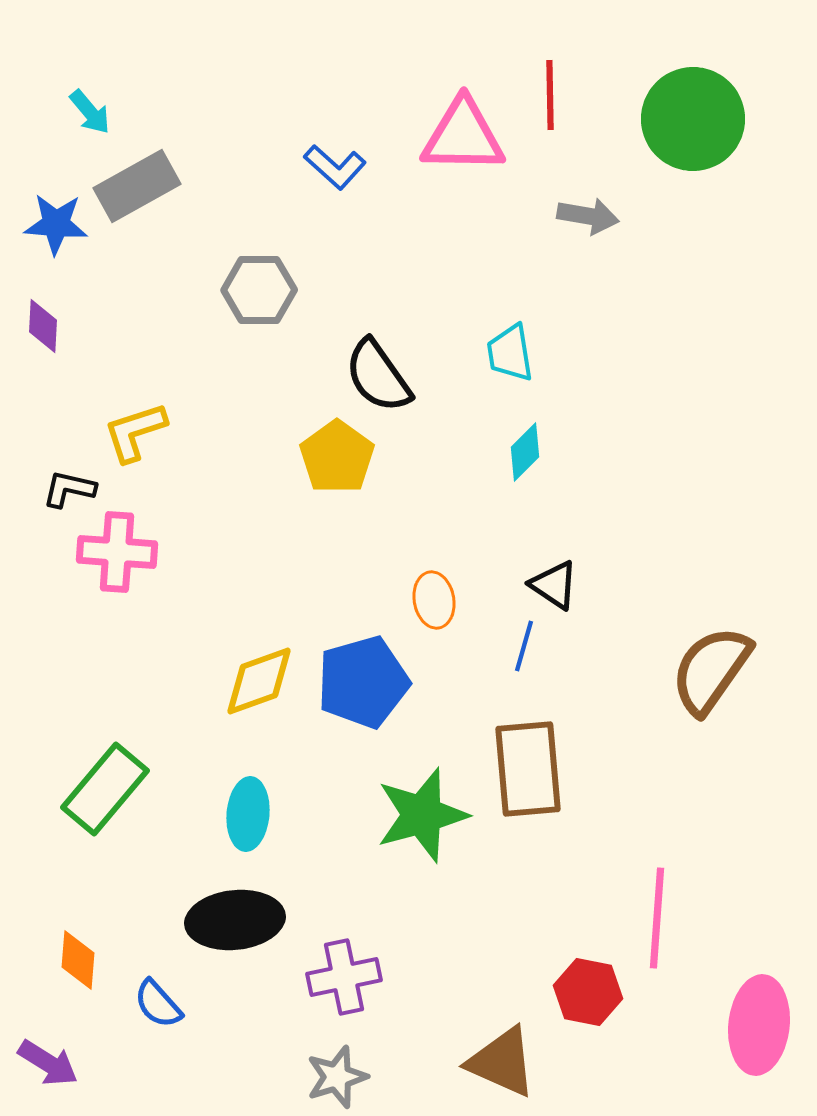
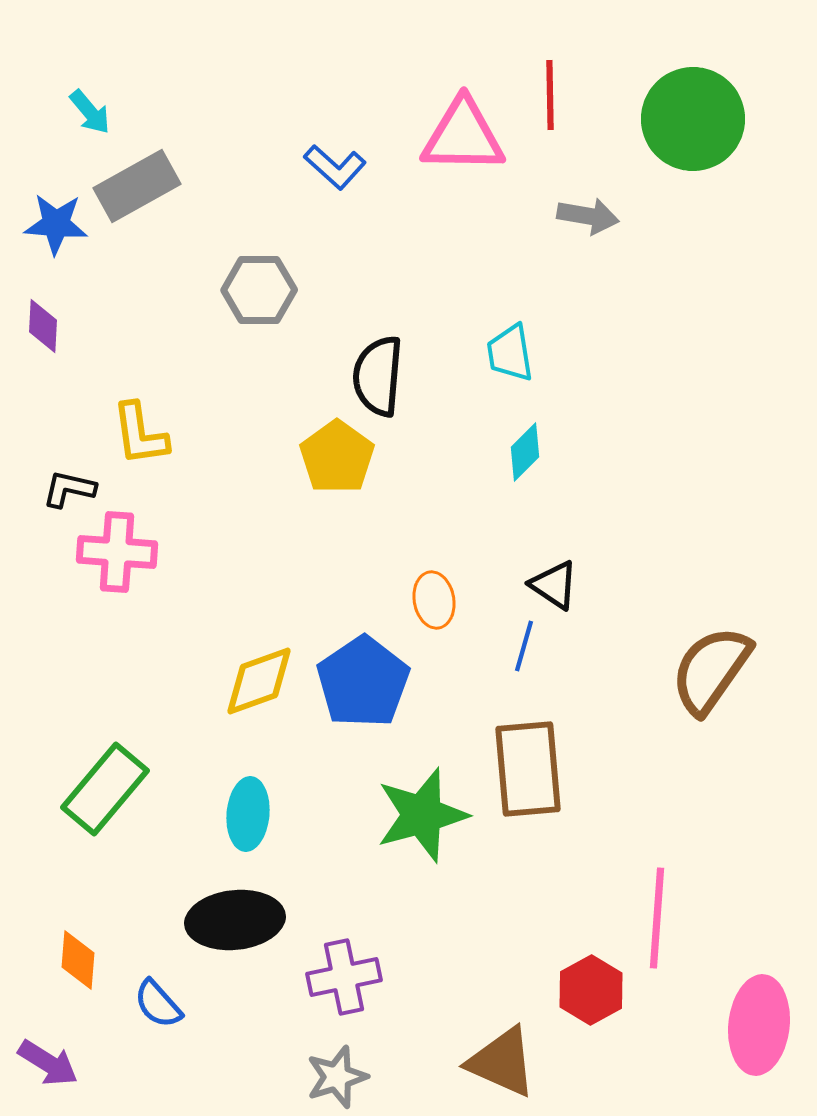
black semicircle: rotated 40 degrees clockwise
yellow L-shape: moved 5 px right, 2 px down; rotated 80 degrees counterclockwise
blue pentagon: rotated 18 degrees counterclockwise
red hexagon: moved 3 px right, 2 px up; rotated 20 degrees clockwise
